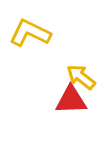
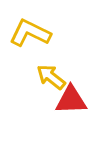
yellow arrow: moved 30 px left
